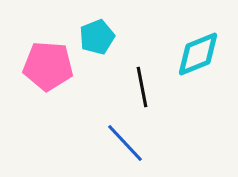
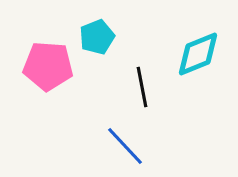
blue line: moved 3 px down
